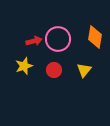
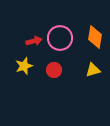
pink circle: moved 2 px right, 1 px up
yellow triangle: moved 9 px right; rotated 35 degrees clockwise
